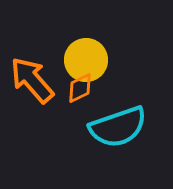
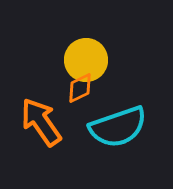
orange arrow: moved 9 px right, 42 px down; rotated 6 degrees clockwise
